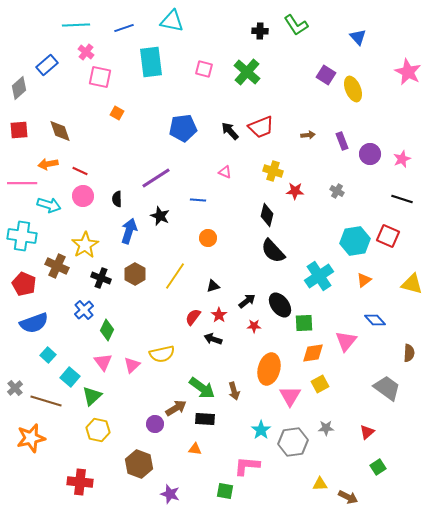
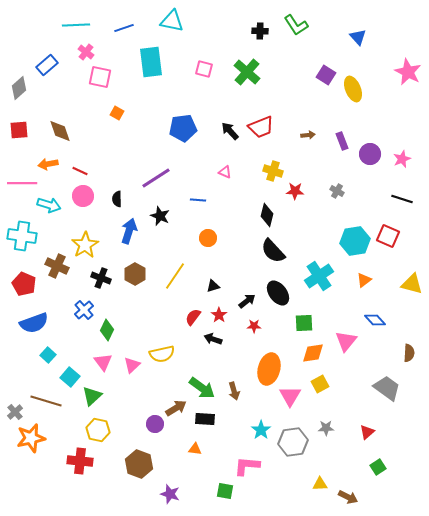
black ellipse at (280, 305): moved 2 px left, 12 px up
gray cross at (15, 388): moved 24 px down
red cross at (80, 482): moved 21 px up
